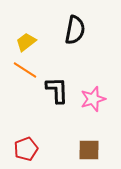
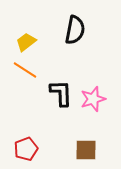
black L-shape: moved 4 px right, 3 px down
brown square: moved 3 px left
